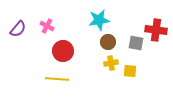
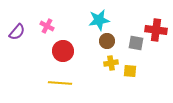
purple semicircle: moved 1 px left, 3 px down
brown circle: moved 1 px left, 1 px up
yellow line: moved 3 px right, 4 px down
